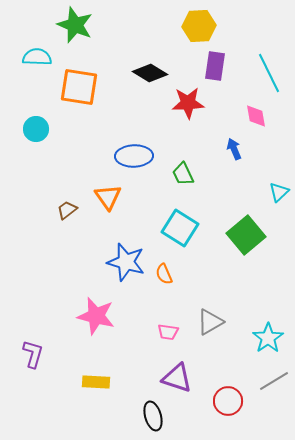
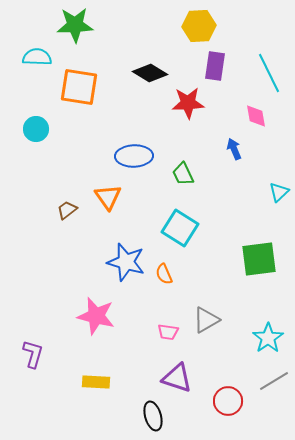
green star: rotated 24 degrees counterclockwise
green square: moved 13 px right, 24 px down; rotated 33 degrees clockwise
gray triangle: moved 4 px left, 2 px up
